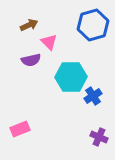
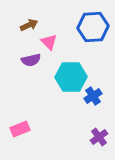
blue hexagon: moved 2 px down; rotated 12 degrees clockwise
purple cross: rotated 30 degrees clockwise
